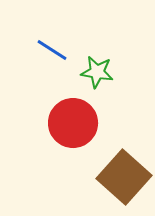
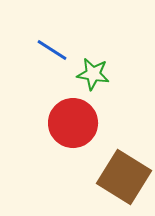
green star: moved 4 px left, 2 px down
brown square: rotated 10 degrees counterclockwise
